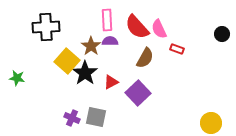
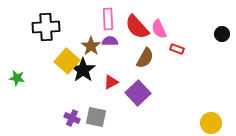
pink rectangle: moved 1 px right, 1 px up
black star: moved 2 px left, 3 px up
